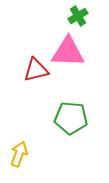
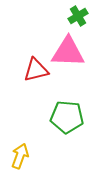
green pentagon: moved 4 px left, 1 px up
yellow arrow: moved 1 px right, 2 px down
